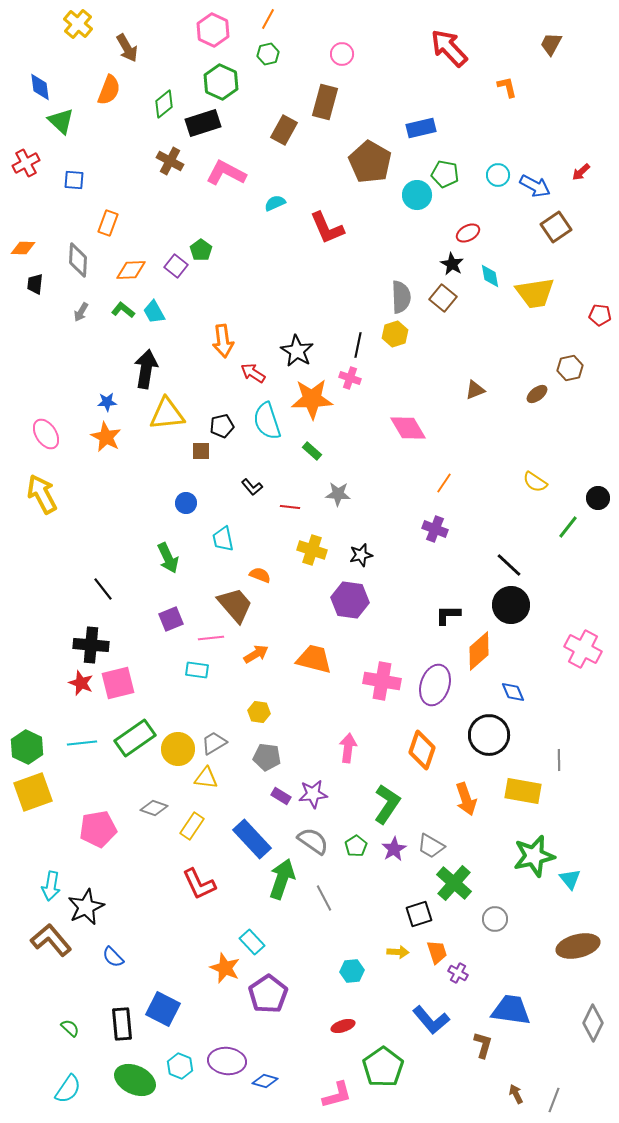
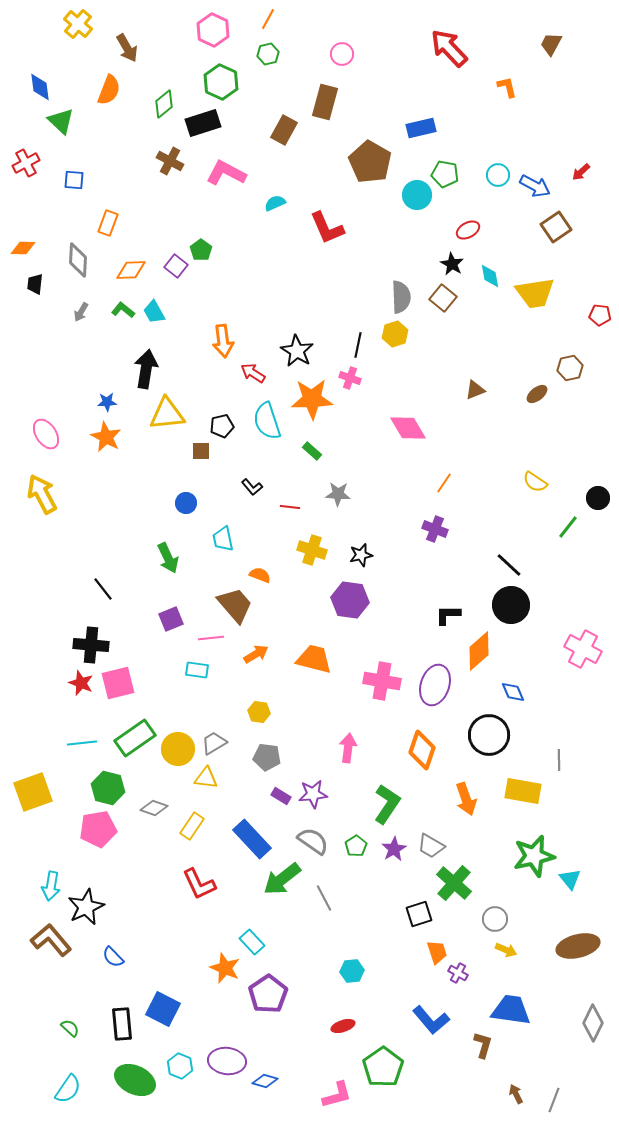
red ellipse at (468, 233): moved 3 px up
green hexagon at (27, 747): moved 81 px right, 41 px down; rotated 12 degrees counterclockwise
green arrow at (282, 879): rotated 147 degrees counterclockwise
yellow arrow at (398, 952): moved 108 px right, 2 px up; rotated 20 degrees clockwise
